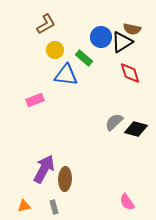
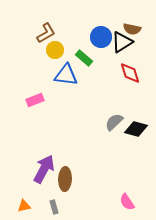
brown L-shape: moved 9 px down
